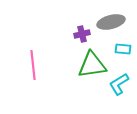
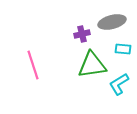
gray ellipse: moved 1 px right
pink line: rotated 12 degrees counterclockwise
